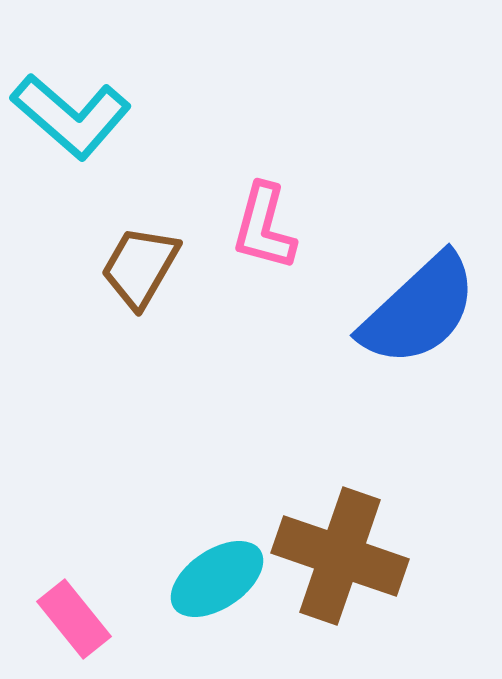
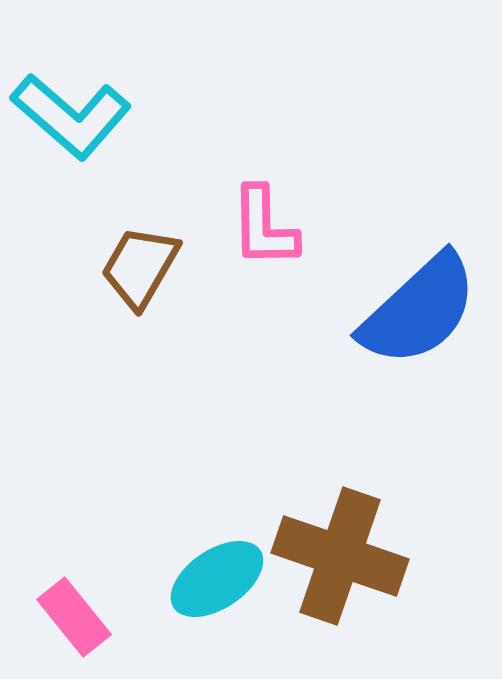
pink L-shape: rotated 16 degrees counterclockwise
pink rectangle: moved 2 px up
